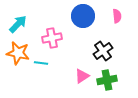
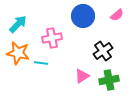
pink semicircle: moved 1 px up; rotated 56 degrees clockwise
green cross: moved 2 px right
